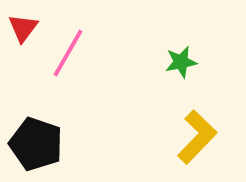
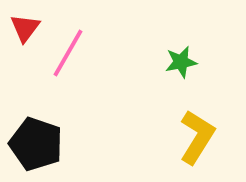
red triangle: moved 2 px right
yellow L-shape: rotated 12 degrees counterclockwise
